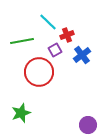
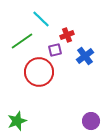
cyan line: moved 7 px left, 3 px up
green line: rotated 25 degrees counterclockwise
purple square: rotated 16 degrees clockwise
blue cross: moved 3 px right, 1 px down
green star: moved 4 px left, 8 px down
purple circle: moved 3 px right, 4 px up
